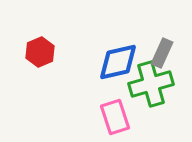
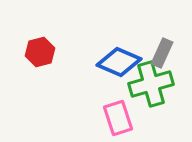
red hexagon: rotated 8 degrees clockwise
blue diamond: moved 1 px right; rotated 36 degrees clockwise
pink rectangle: moved 3 px right, 1 px down
